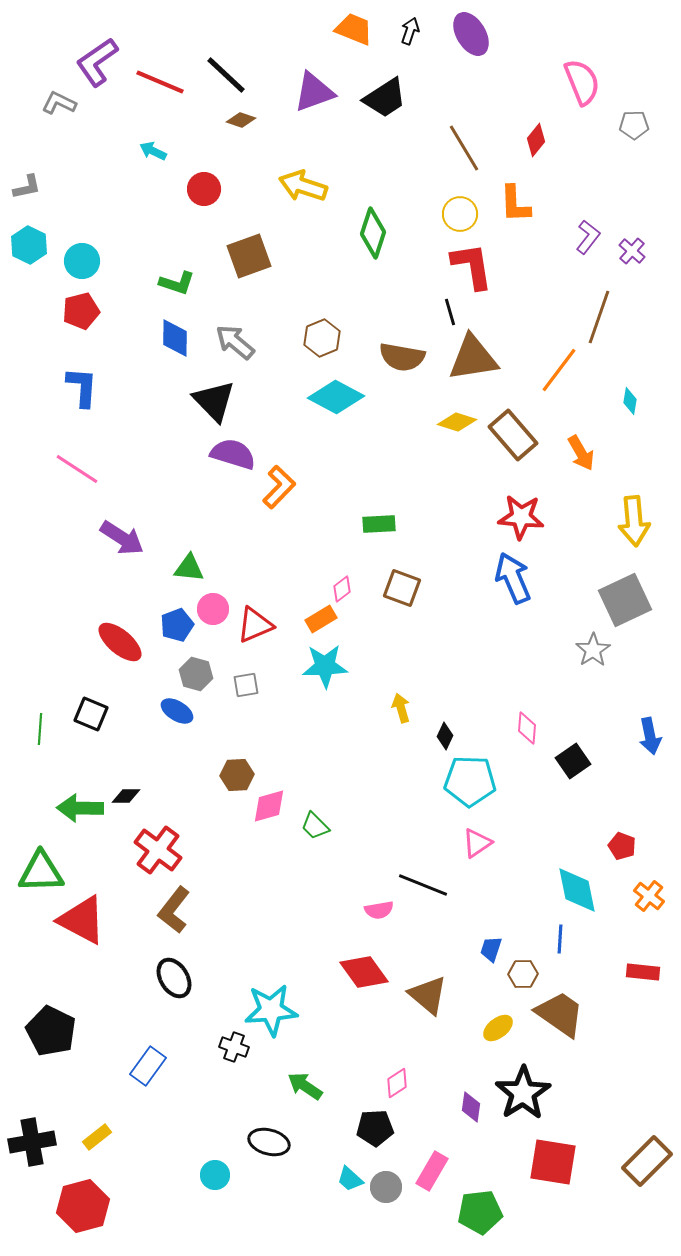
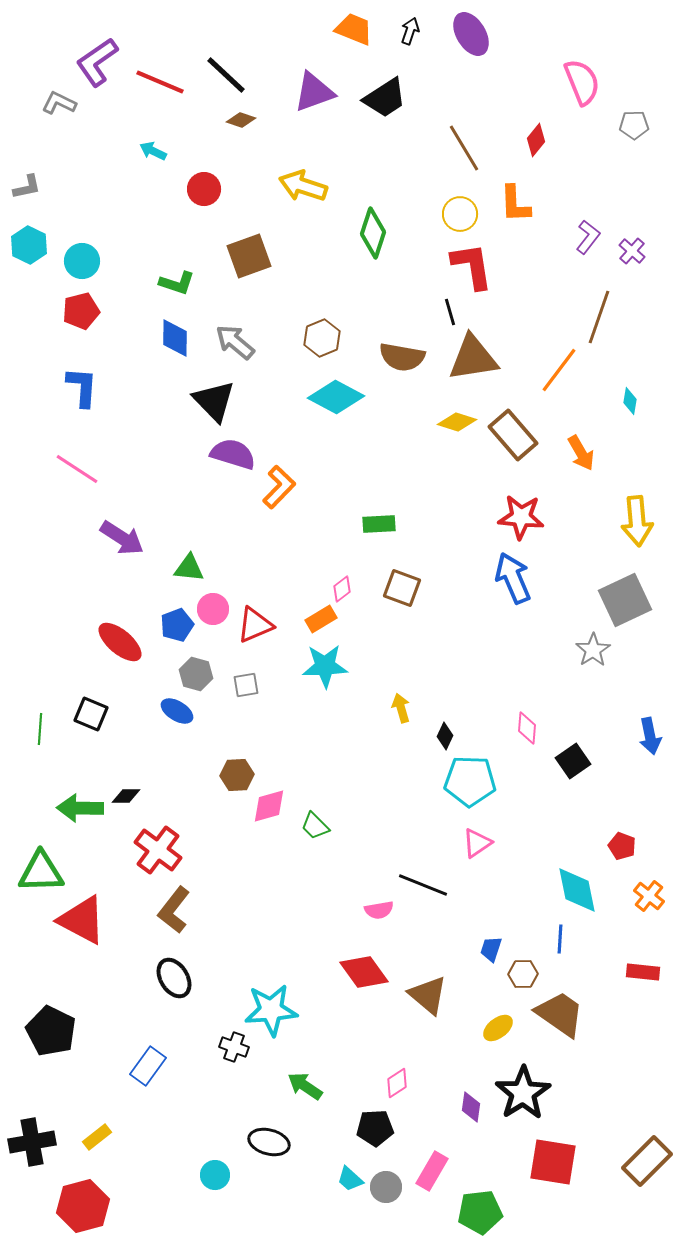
yellow arrow at (634, 521): moved 3 px right
